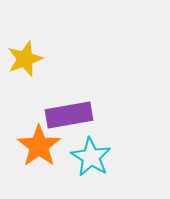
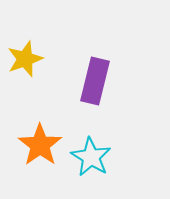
purple rectangle: moved 26 px right, 34 px up; rotated 66 degrees counterclockwise
orange star: moved 1 px right, 1 px up
